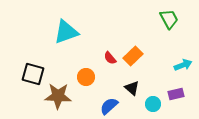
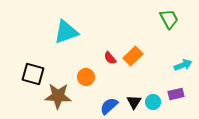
black triangle: moved 2 px right, 14 px down; rotated 21 degrees clockwise
cyan circle: moved 2 px up
